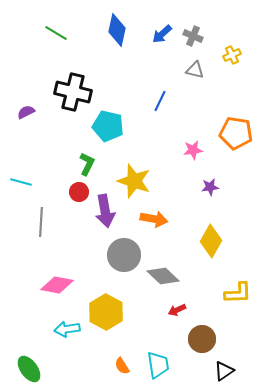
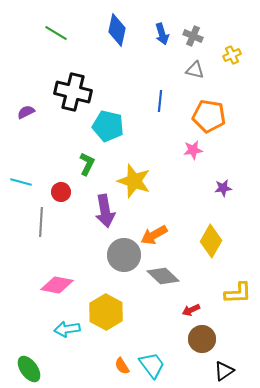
blue arrow: rotated 65 degrees counterclockwise
blue line: rotated 20 degrees counterclockwise
orange pentagon: moved 27 px left, 17 px up
purple star: moved 13 px right, 1 px down
red circle: moved 18 px left
orange arrow: moved 16 px down; rotated 140 degrees clockwise
red arrow: moved 14 px right
cyan trapezoid: moved 6 px left; rotated 28 degrees counterclockwise
